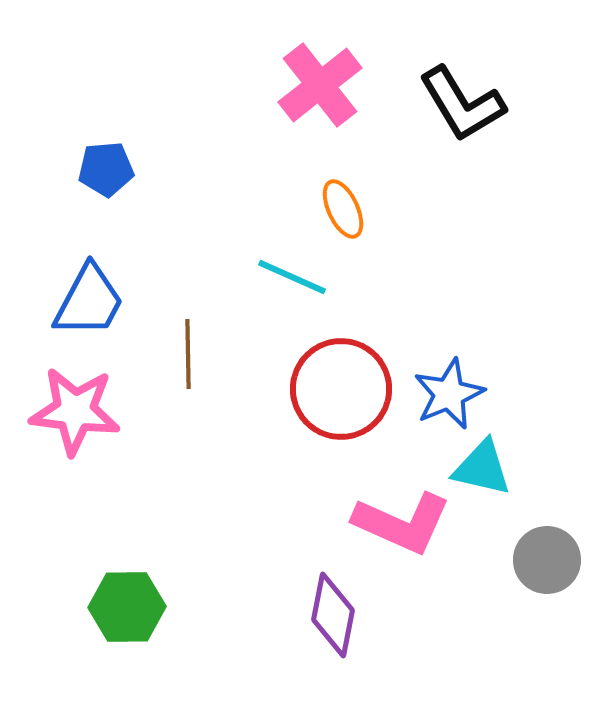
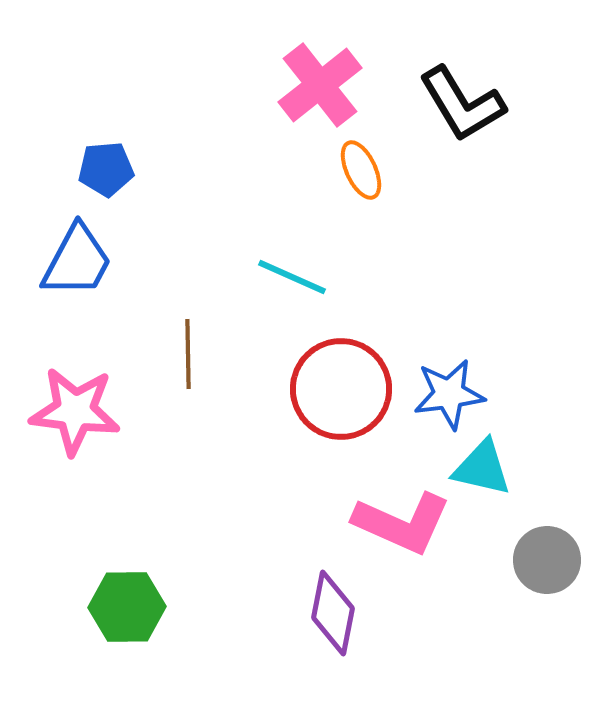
orange ellipse: moved 18 px right, 39 px up
blue trapezoid: moved 12 px left, 40 px up
blue star: rotated 16 degrees clockwise
purple diamond: moved 2 px up
